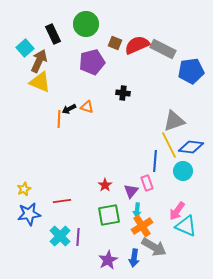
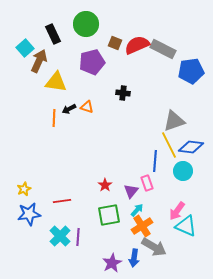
yellow triangle: moved 16 px right; rotated 15 degrees counterclockwise
orange line: moved 5 px left, 1 px up
cyan arrow: rotated 144 degrees counterclockwise
purple star: moved 4 px right, 3 px down
